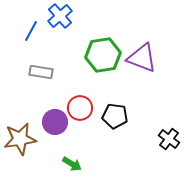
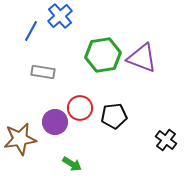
gray rectangle: moved 2 px right
black pentagon: moved 1 px left; rotated 15 degrees counterclockwise
black cross: moved 3 px left, 1 px down
